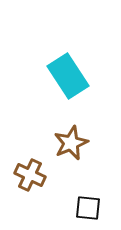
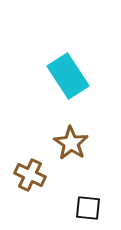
brown star: rotated 16 degrees counterclockwise
